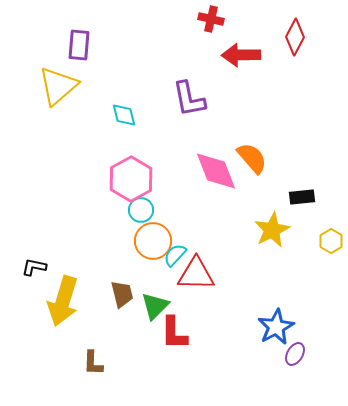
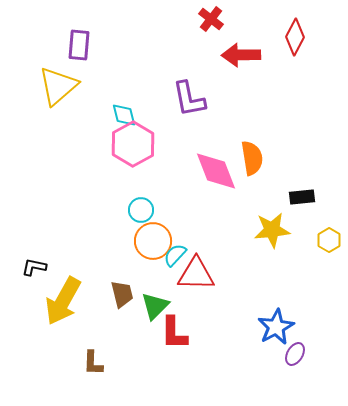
red cross: rotated 25 degrees clockwise
orange semicircle: rotated 32 degrees clockwise
pink hexagon: moved 2 px right, 35 px up
yellow star: rotated 21 degrees clockwise
yellow hexagon: moved 2 px left, 1 px up
yellow arrow: rotated 12 degrees clockwise
